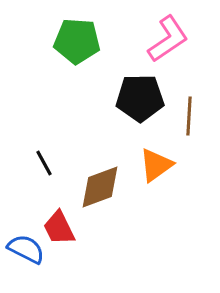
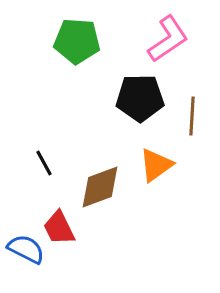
brown line: moved 3 px right
